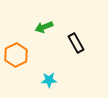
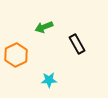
black rectangle: moved 1 px right, 1 px down
